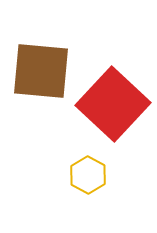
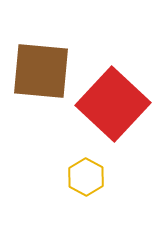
yellow hexagon: moved 2 px left, 2 px down
